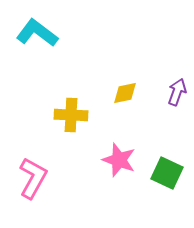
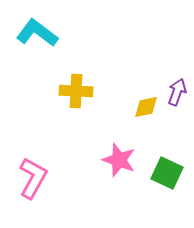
yellow diamond: moved 21 px right, 14 px down
yellow cross: moved 5 px right, 24 px up
